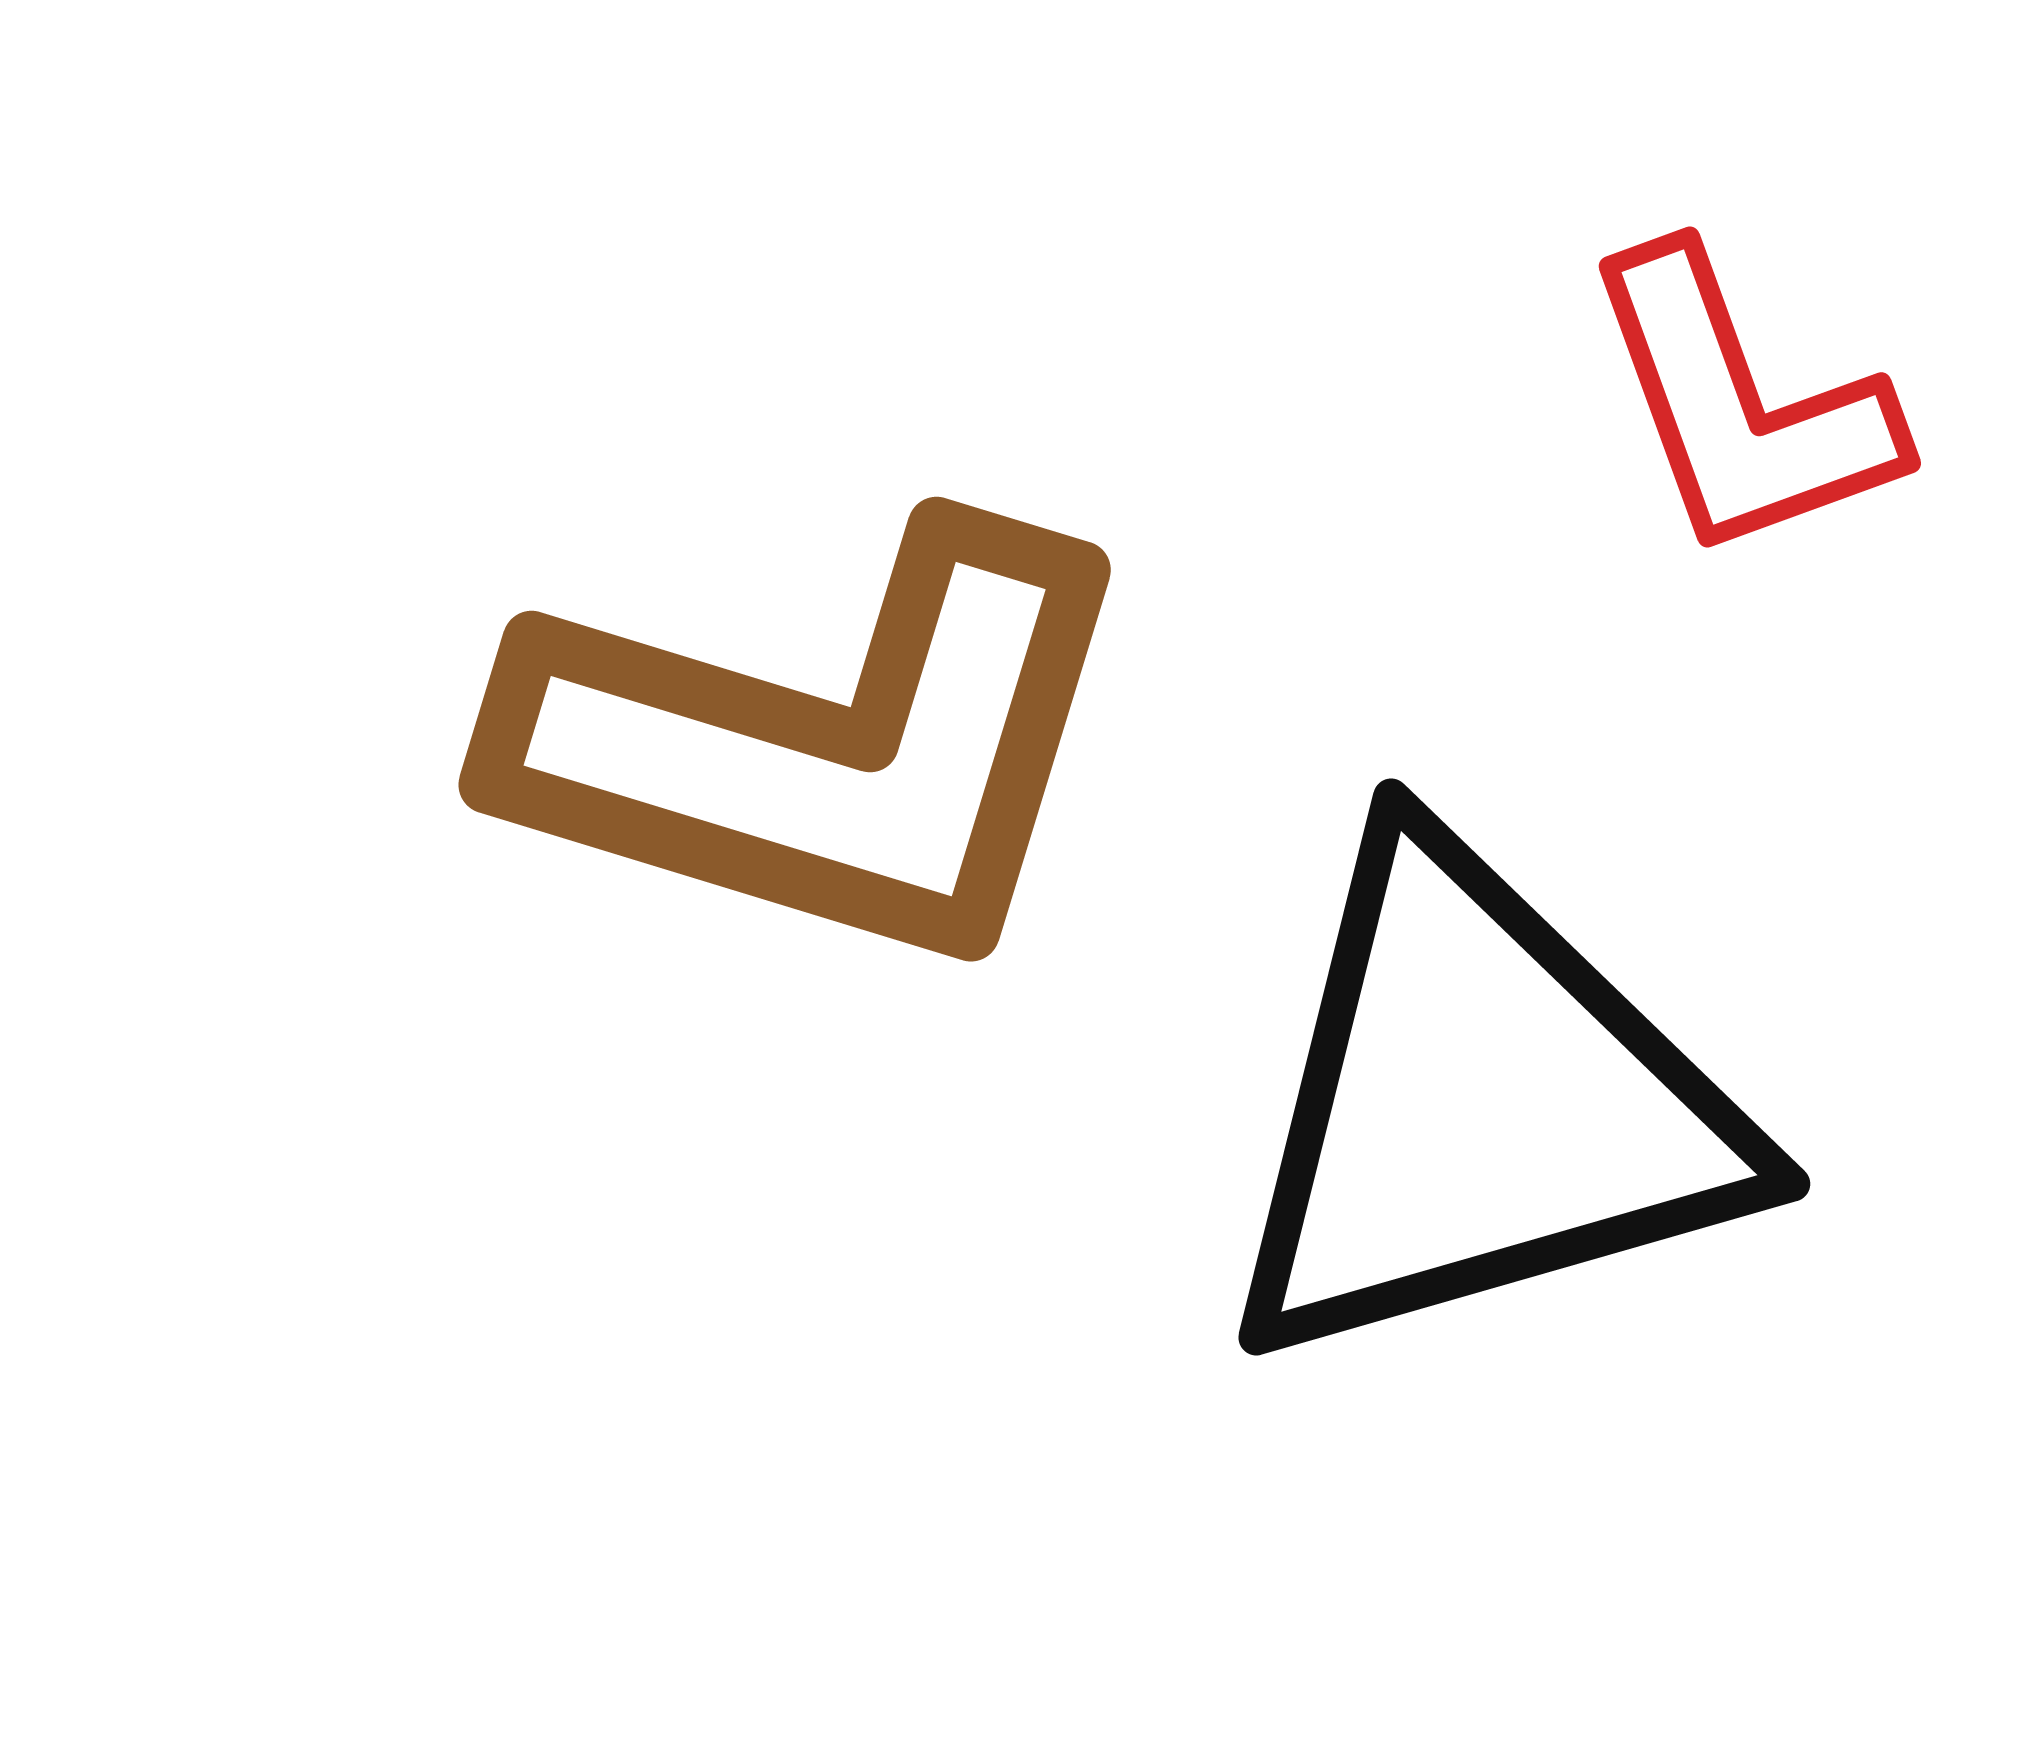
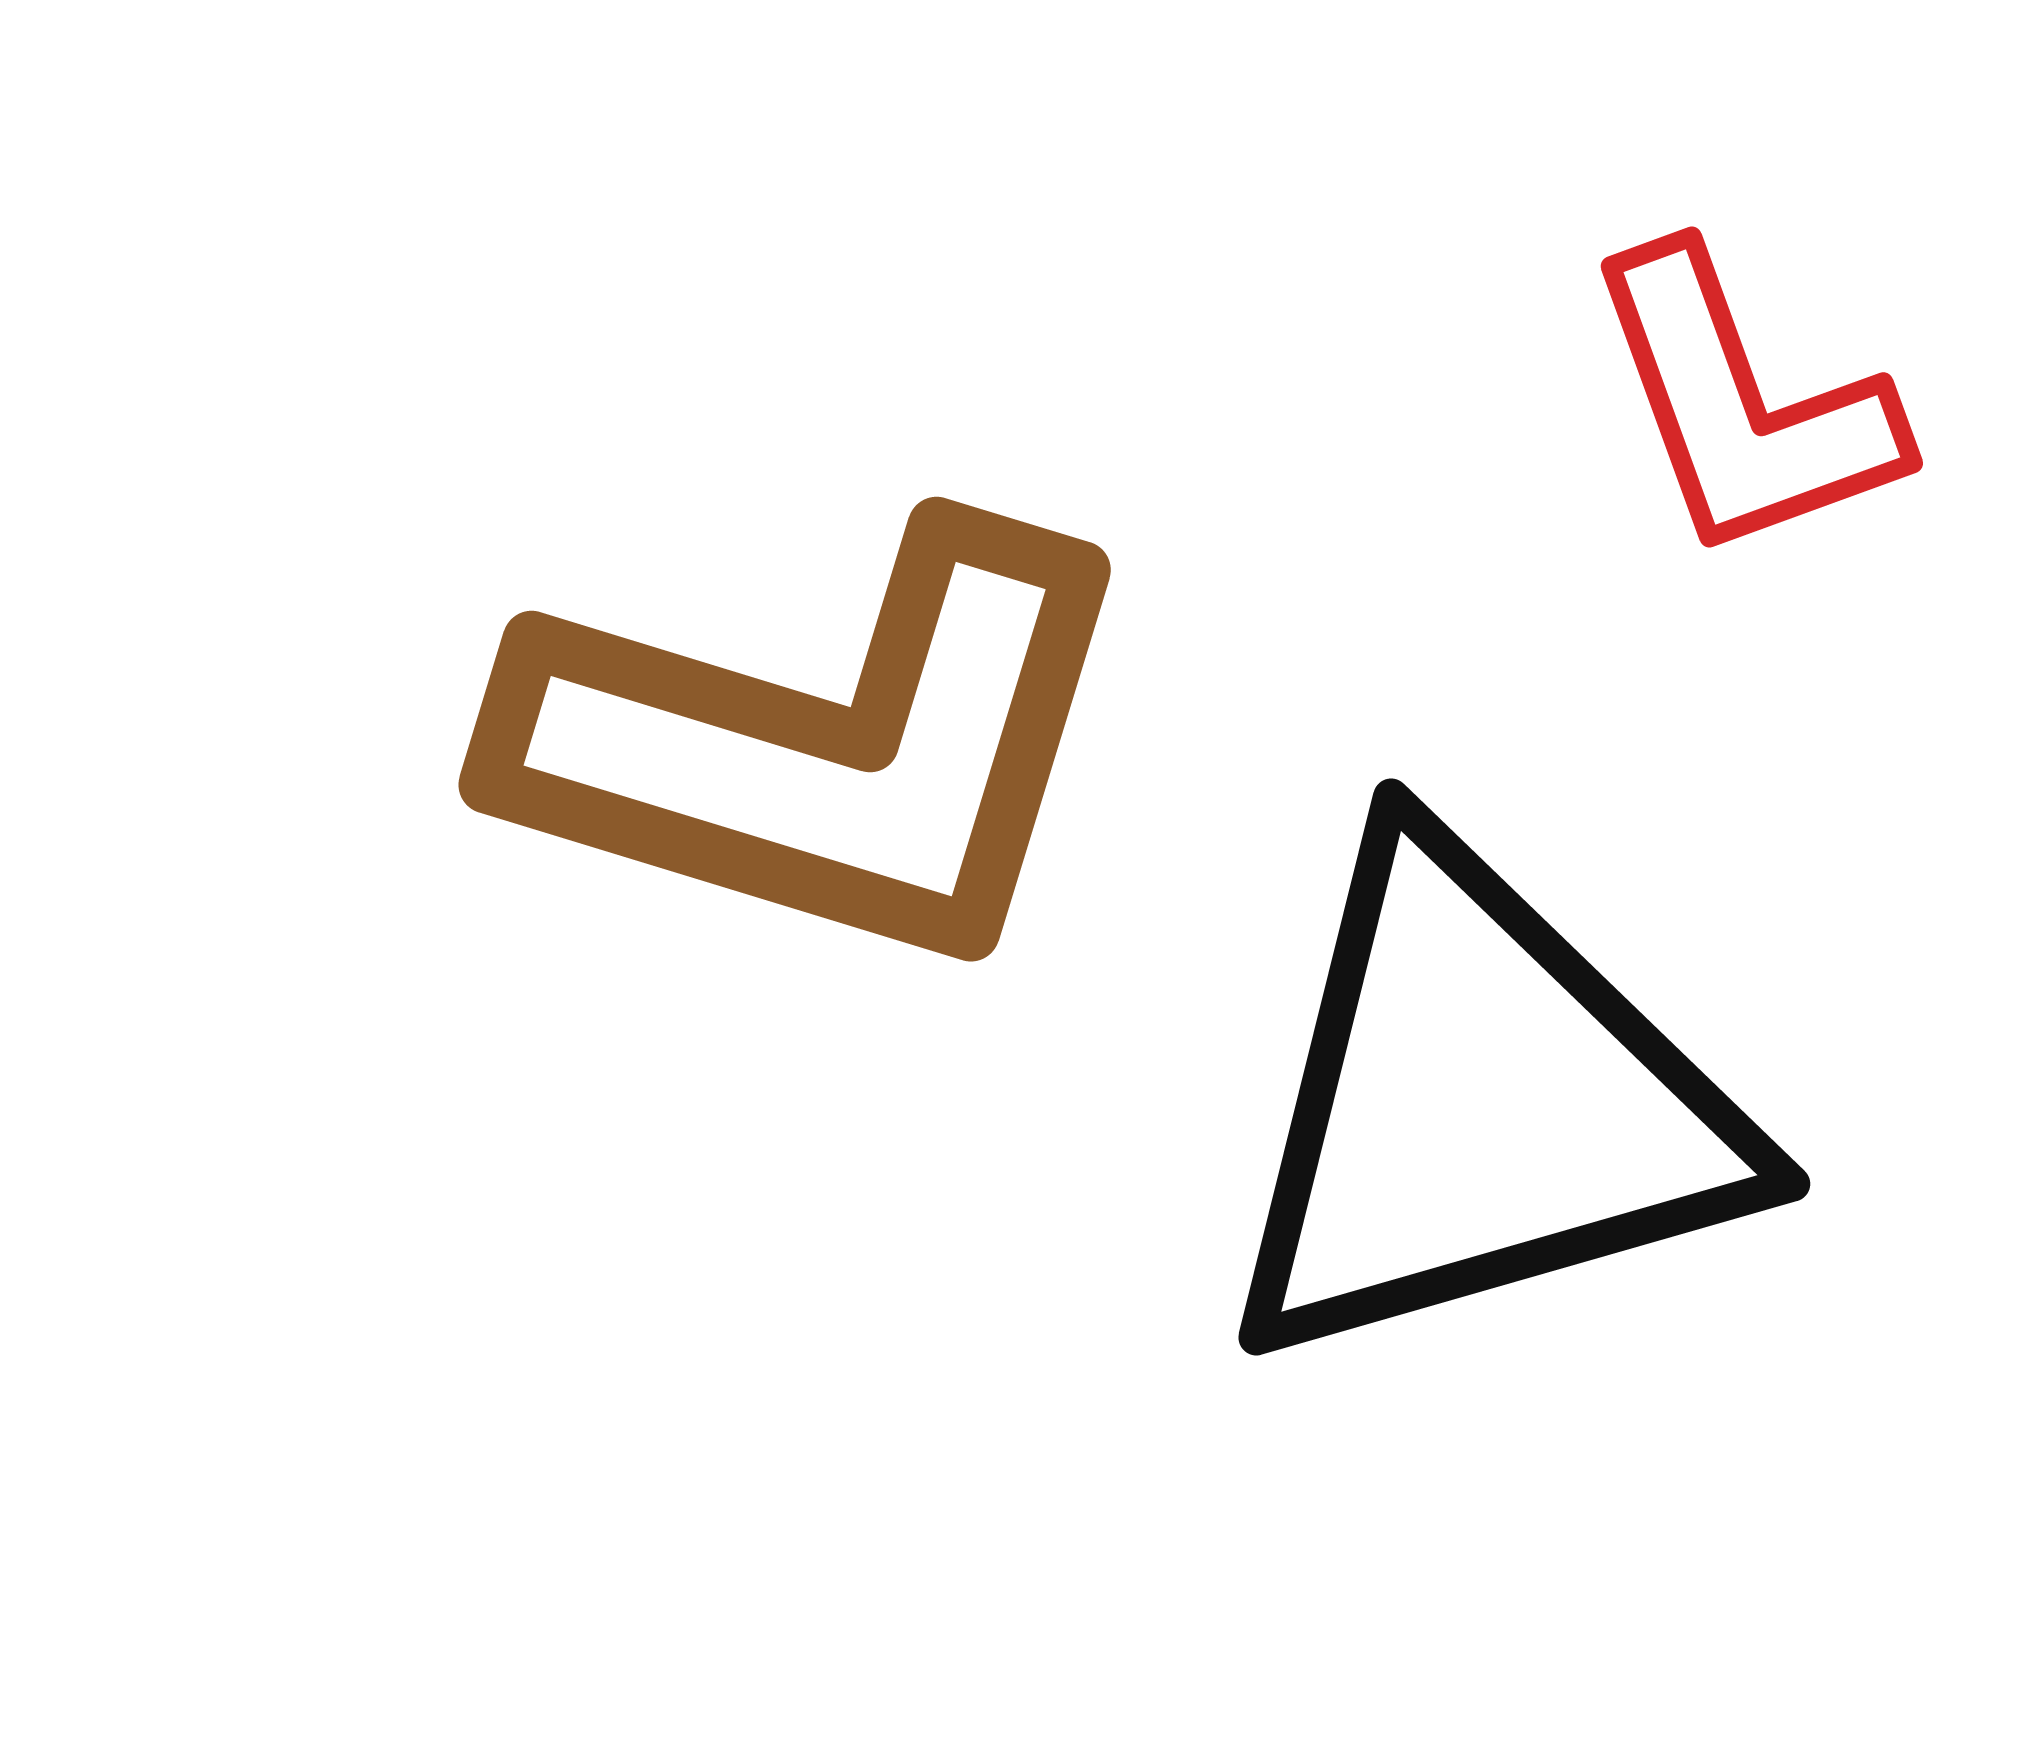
red L-shape: moved 2 px right
